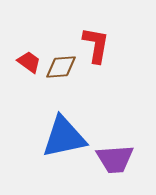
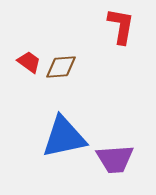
red L-shape: moved 25 px right, 19 px up
